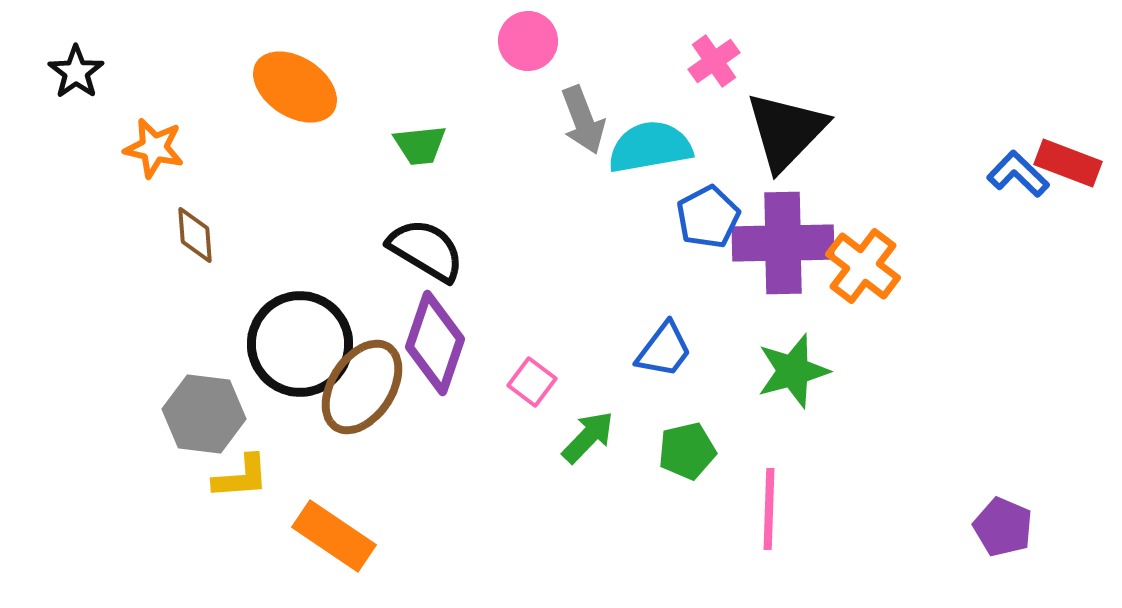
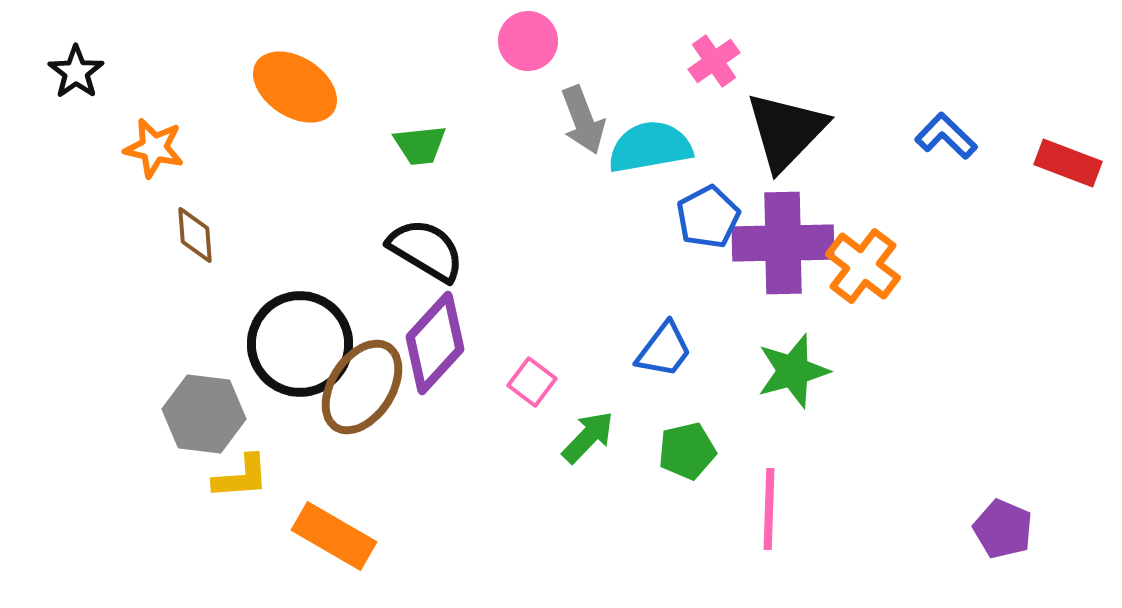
blue L-shape: moved 72 px left, 38 px up
purple diamond: rotated 24 degrees clockwise
purple pentagon: moved 2 px down
orange rectangle: rotated 4 degrees counterclockwise
